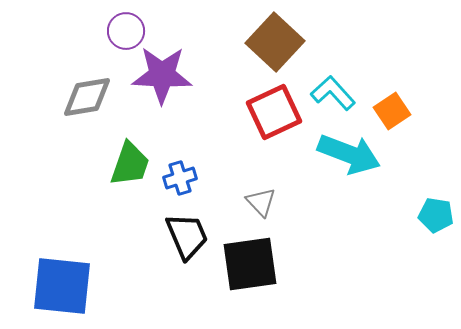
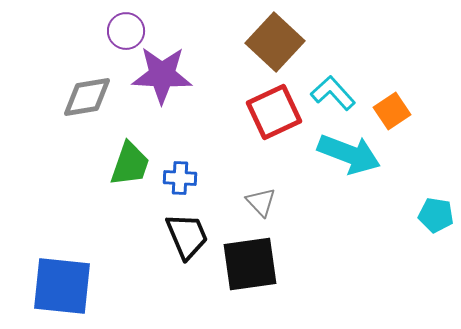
blue cross: rotated 20 degrees clockwise
